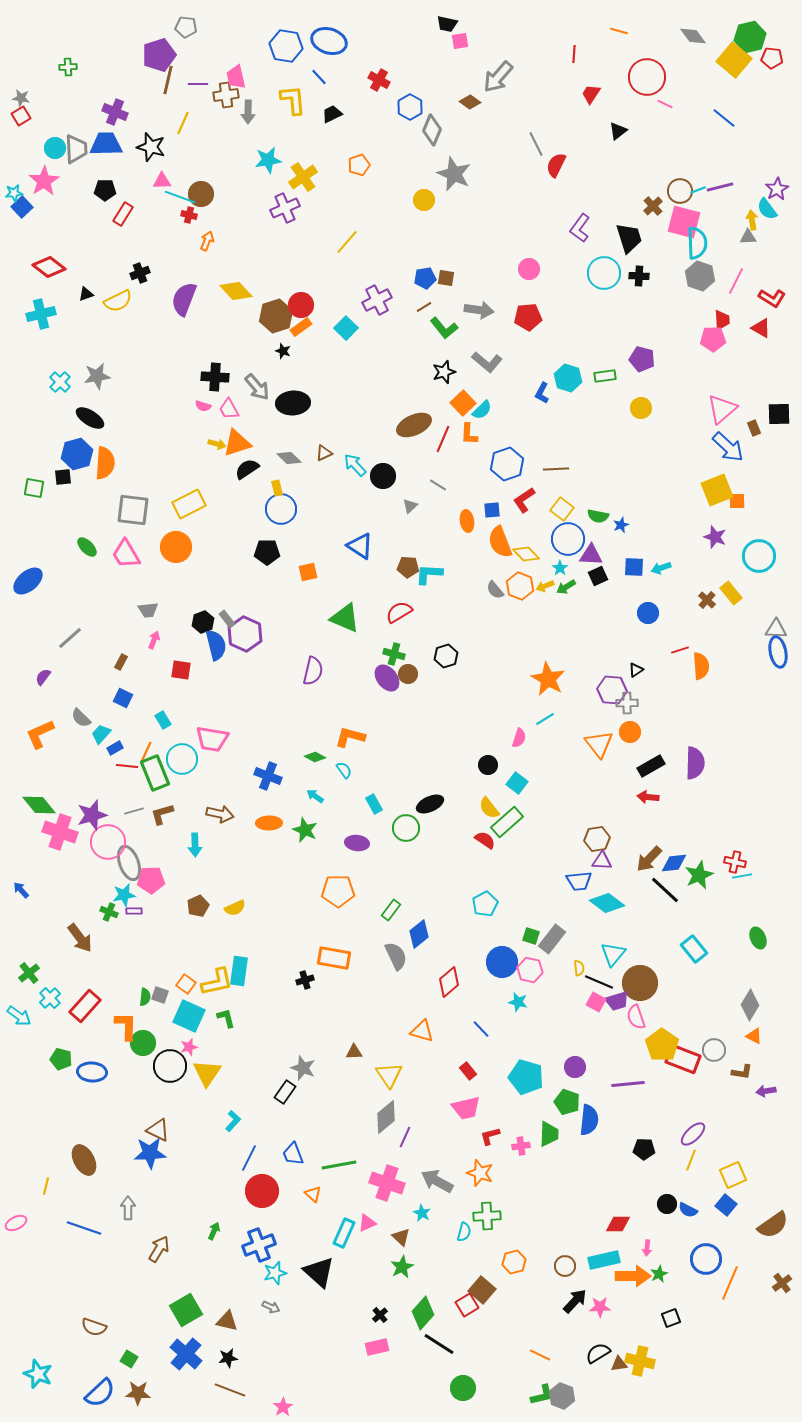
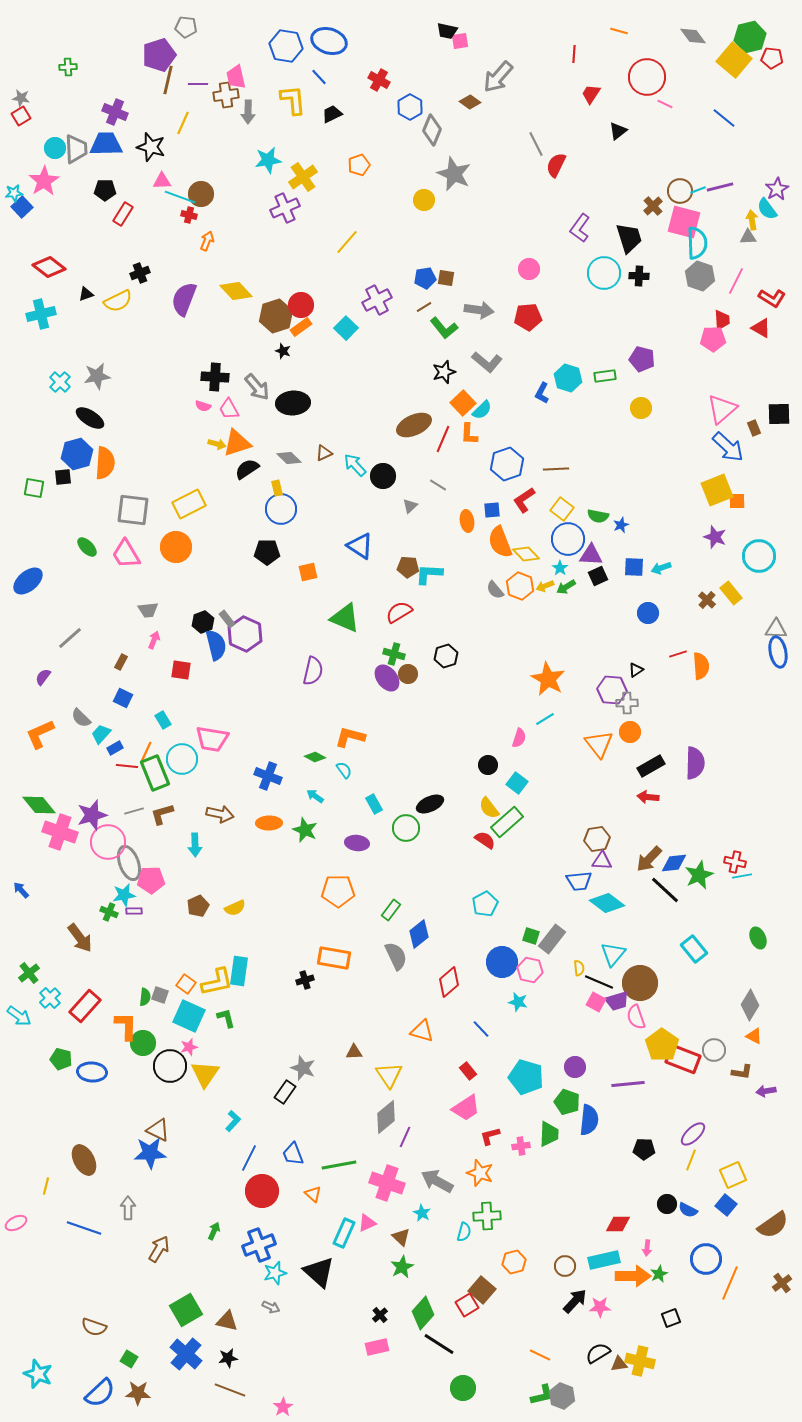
black trapezoid at (447, 24): moved 7 px down
red line at (680, 650): moved 2 px left, 4 px down
yellow triangle at (207, 1073): moved 2 px left, 1 px down
pink trapezoid at (466, 1108): rotated 20 degrees counterclockwise
